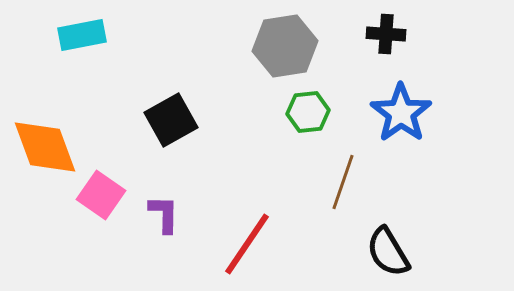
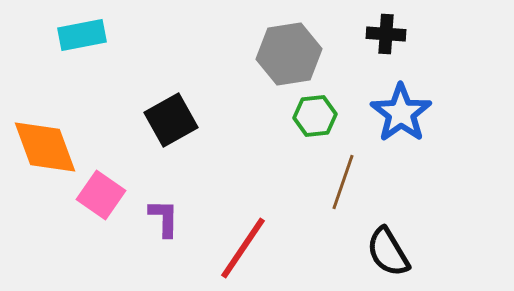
gray hexagon: moved 4 px right, 8 px down
green hexagon: moved 7 px right, 4 px down
purple L-shape: moved 4 px down
red line: moved 4 px left, 4 px down
